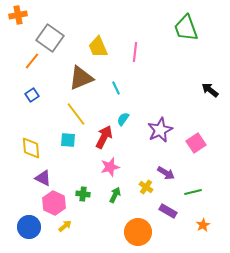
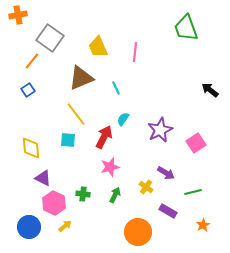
blue square: moved 4 px left, 5 px up
